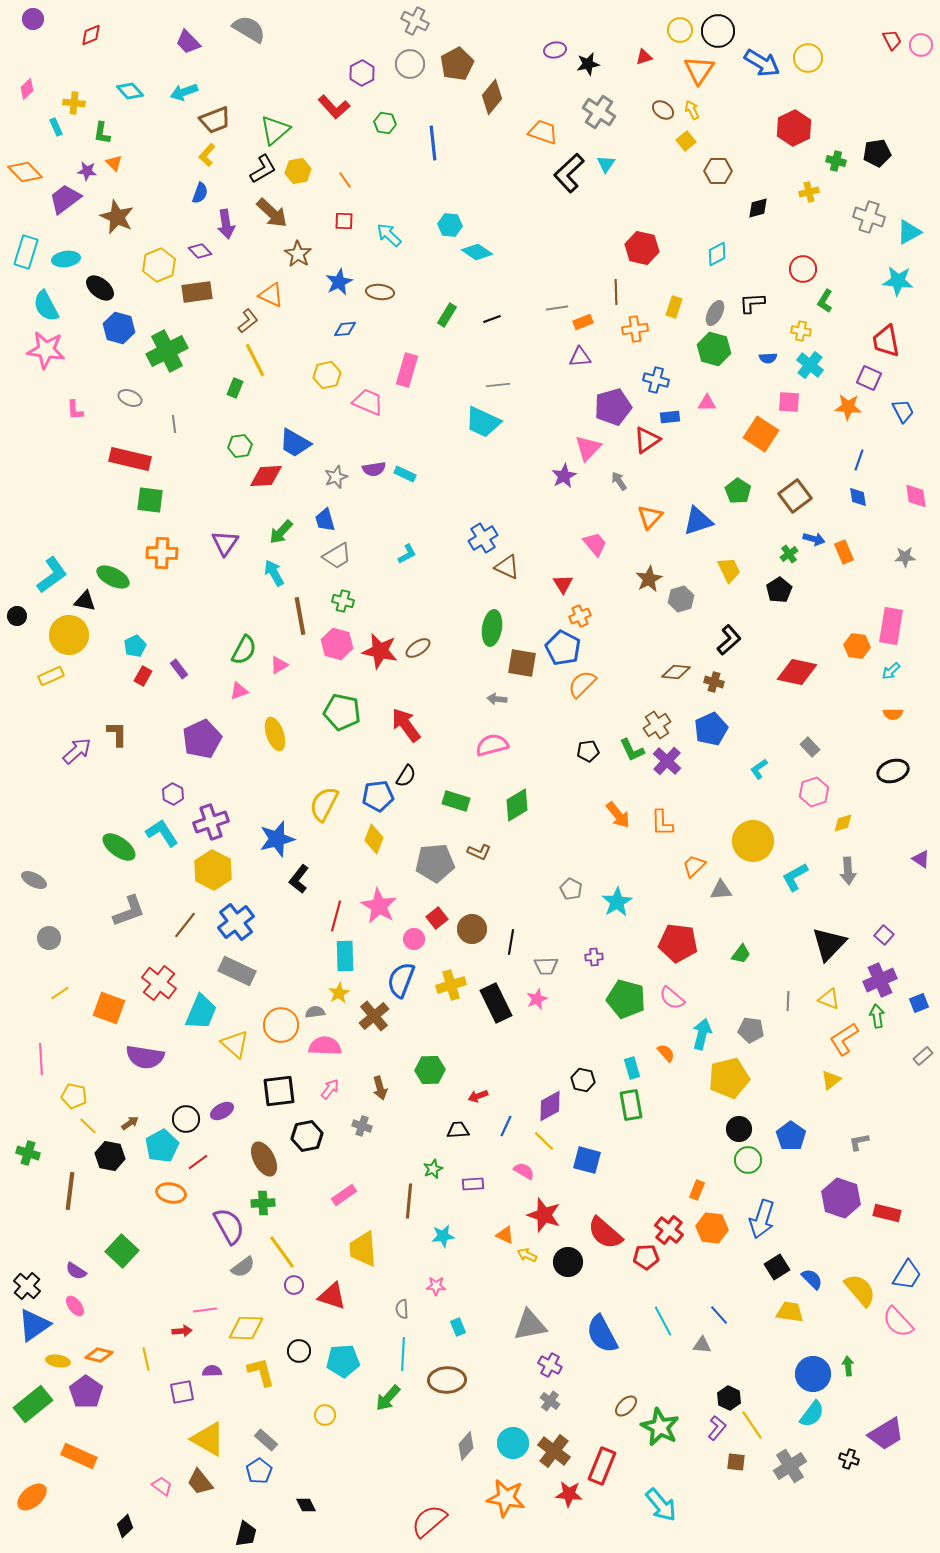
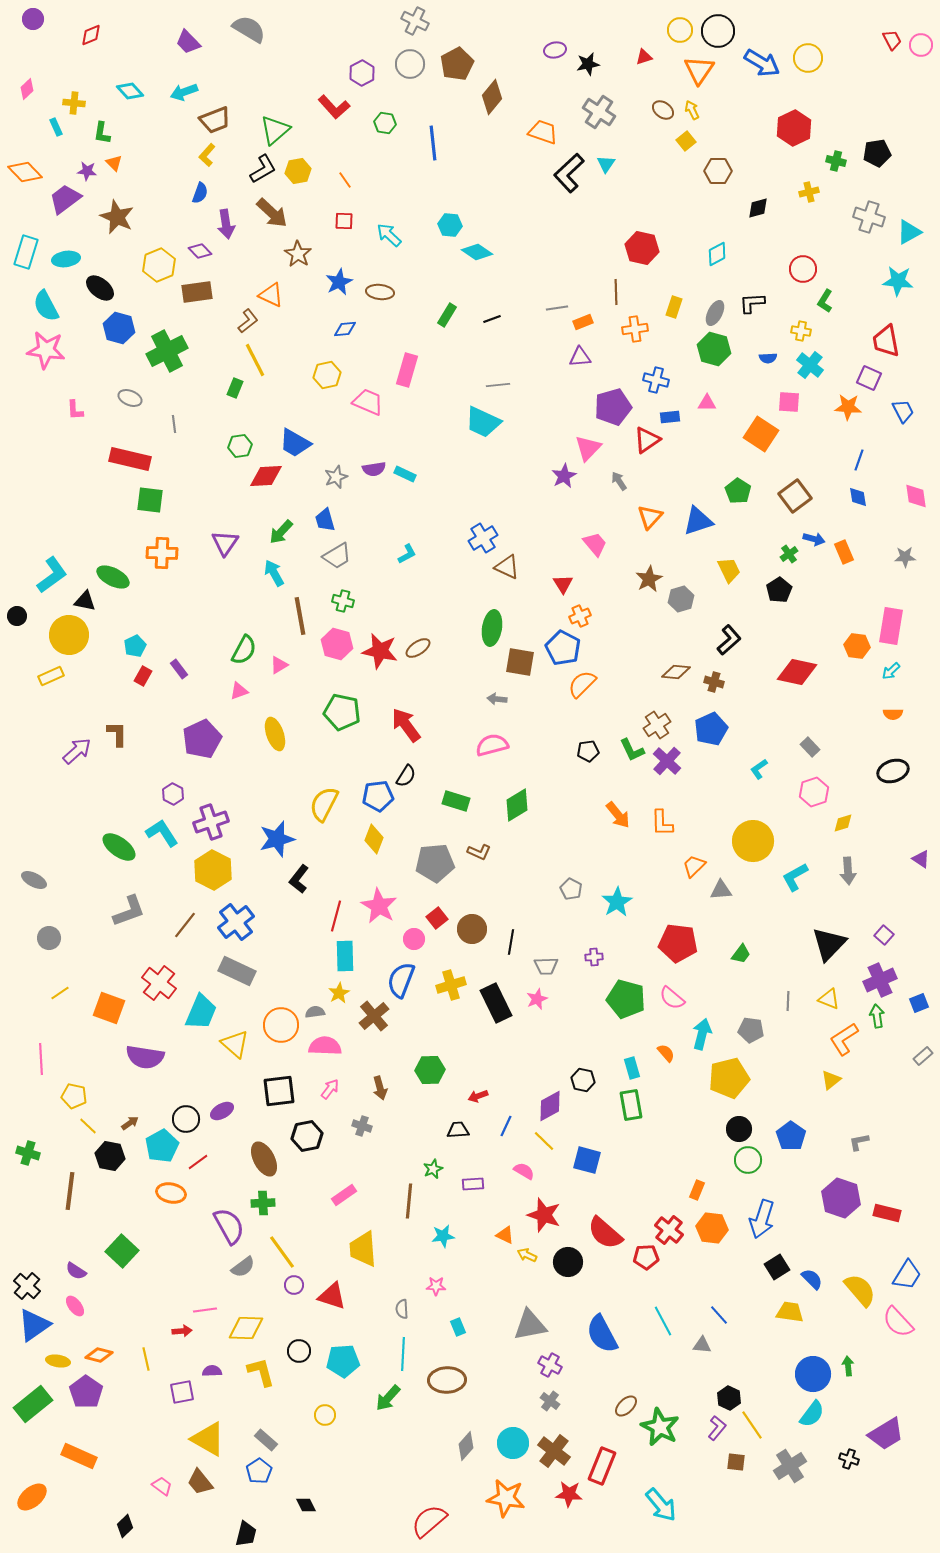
brown square at (522, 663): moved 2 px left, 1 px up
